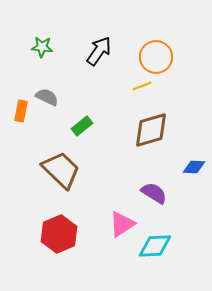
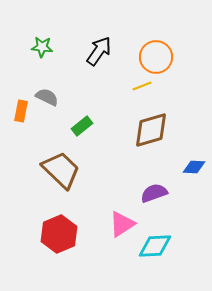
purple semicircle: rotated 52 degrees counterclockwise
